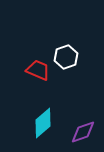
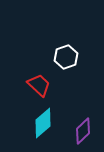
red trapezoid: moved 1 px right, 15 px down; rotated 20 degrees clockwise
purple diamond: moved 1 px up; rotated 24 degrees counterclockwise
